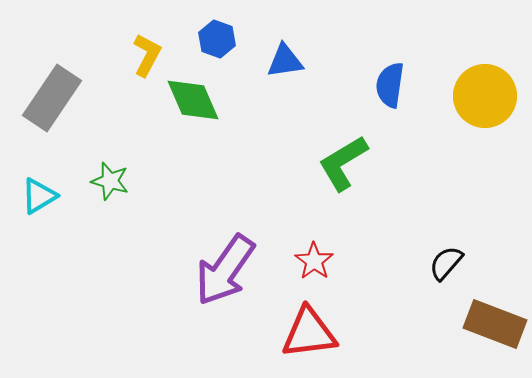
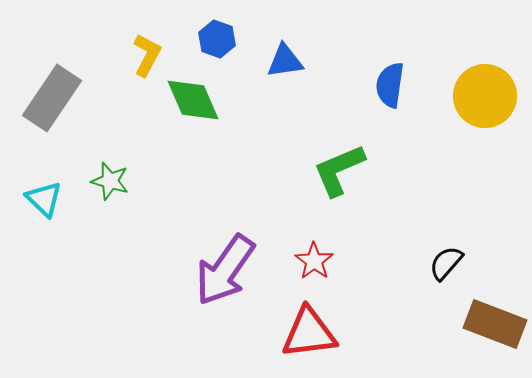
green L-shape: moved 4 px left, 7 px down; rotated 8 degrees clockwise
cyan triangle: moved 5 px right, 3 px down; rotated 45 degrees counterclockwise
